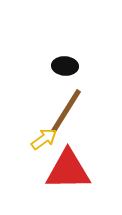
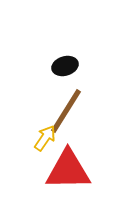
black ellipse: rotated 20 degrees counterclockwise
yellow arrow: moved 1 px right, 1 px up; rotated 20 degrees counterclockwise
